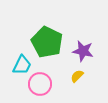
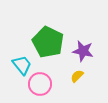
green pentagon: moved 1 px right
cyan trapezoid: rotated 65 degrees counterclockwise
